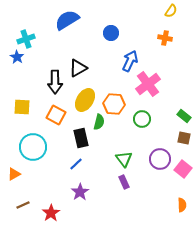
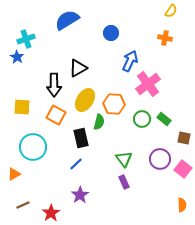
black arrow: moved 1 px left, 3 px down
green rectangle: moved 20 px left, 3 px down
purple star: moved 3 px down
